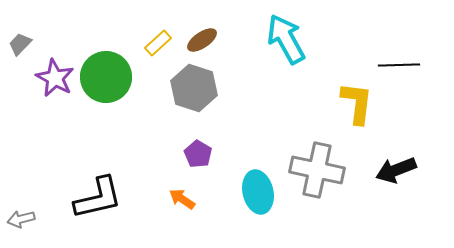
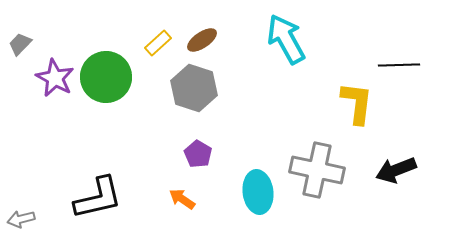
cyan ellipse: rotated 6 degrees clockwise
